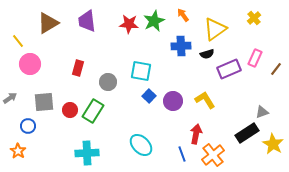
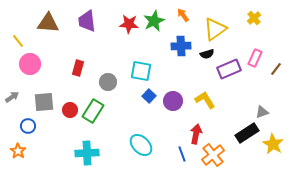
brown triangle: rotated 35 degrees clockwise
gray arrow: moved 2 px right, 1 px up
